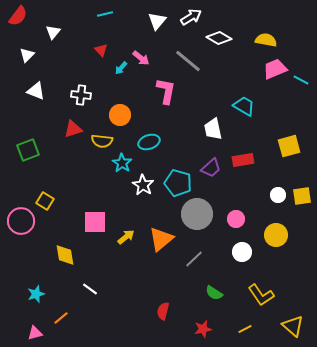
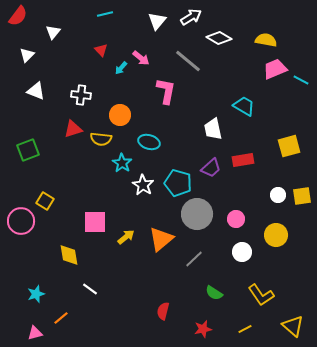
yellow semicircle at (102, 141): moved 1 px left, 2 px up
cyan ellipse at (149, 142): rotated 35 degrees clockwise
yellow diamond at (65, 255): moved 4 px right
